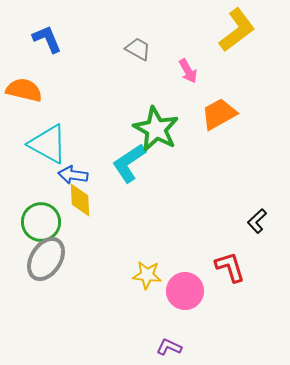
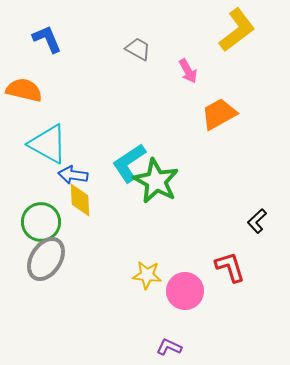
green star: moved 52 px down
